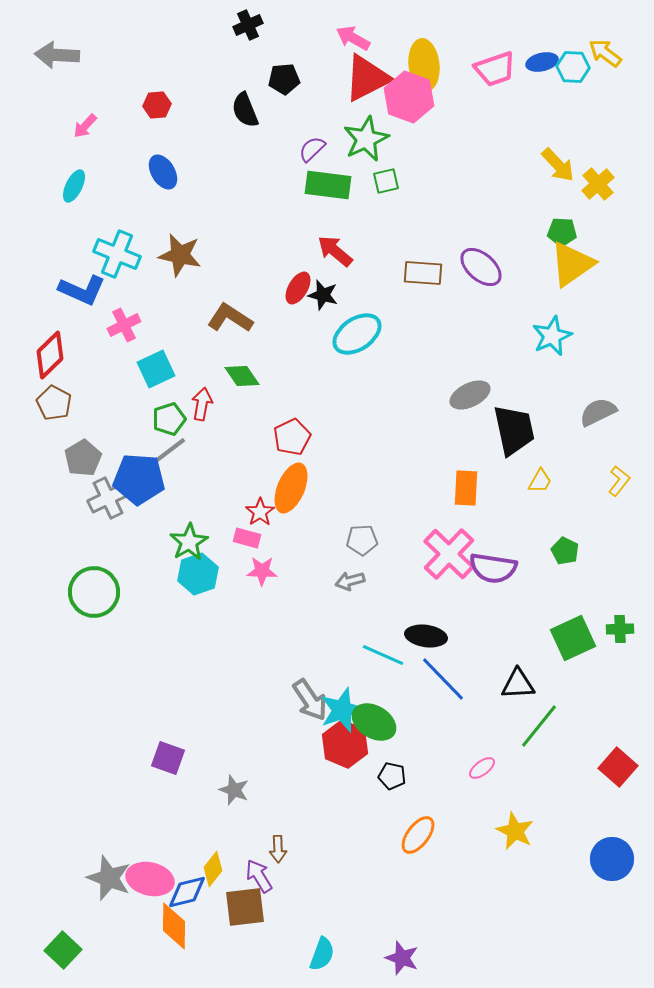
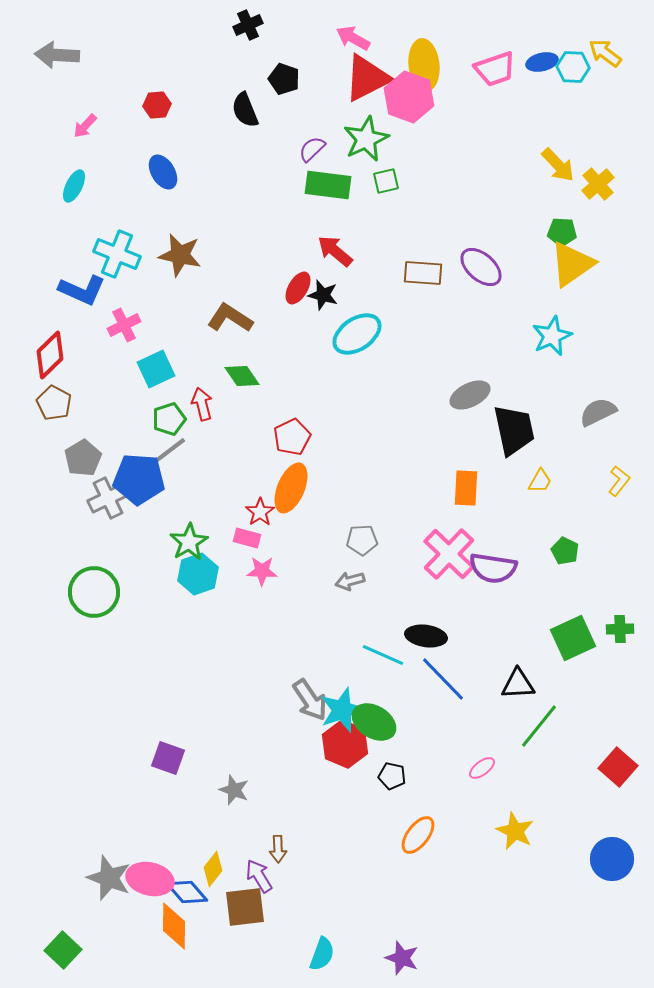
black pentagon at (284, 79): rotated 24 degrees clockwise
red arrow at (202, 404): rotated 24 degrees counterclockwise
blue diamond at (187, 892): rotated 63 degrees clockwise
